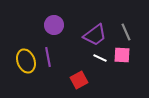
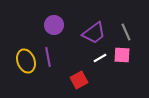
purple trapezoid: moved 1 px left, 2 px up
white line: rotated 56 degrees counterclockwise
